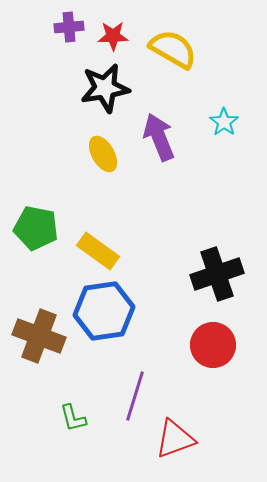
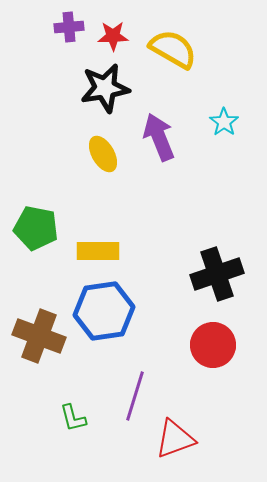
yellow rectangle: rotated 36 degrees counterclockwise
